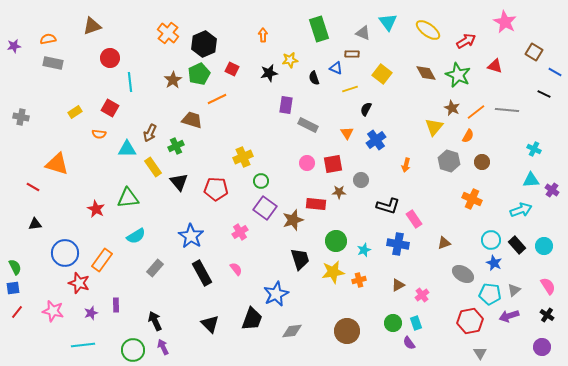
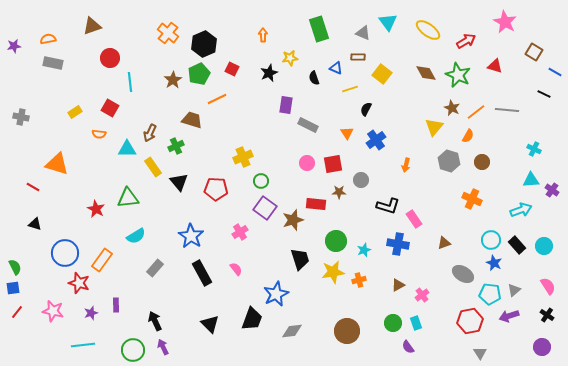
brown rectangle at (352, 54): moved 6 px right, 3 px down
yellow star at (290, 60): moved 2 px up
black star at (269, 73): rotated 12 degrees counterclockwise
black triangle at (35, 224): rotated 24 degrees clockwise
purple semicircle at (409, 343): moved 1 px left, 4 px down
